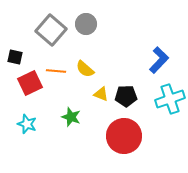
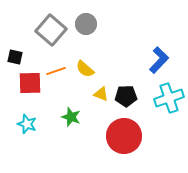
orange line: rotated 24 degrees counterclockwise
red square: rotated 25 degrees clockwise
cyan cross: moved 1 px left, 1 px up
